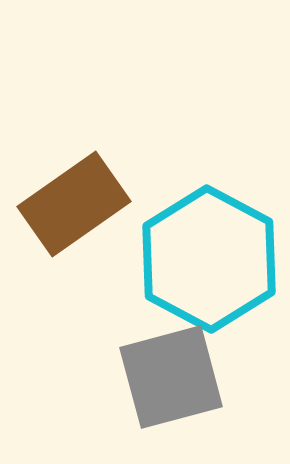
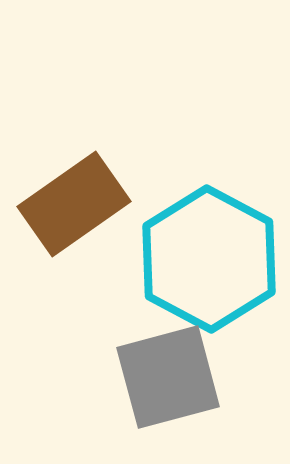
gray square: moved 3 px left
